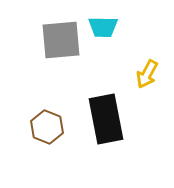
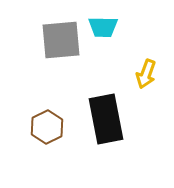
yellow arrow: moved 1 px left; rotated 8 degrees counterclockwise
brown hexagon: rotated 12 degrees clockwise
